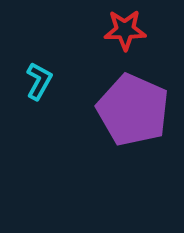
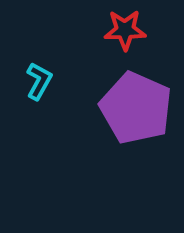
purple pentagon: moved 3 px right, 2 px up
